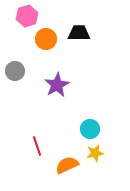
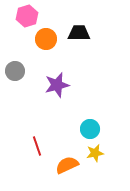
purple star: rotated 15 degrees clockwise
